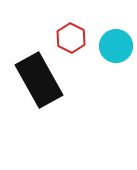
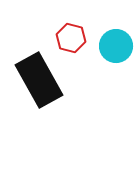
red hexagon: rotated 12 degrees counterclockwise
